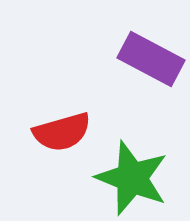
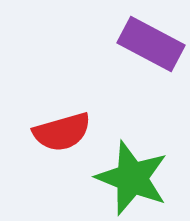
purple rectangle: moved 15 px up
